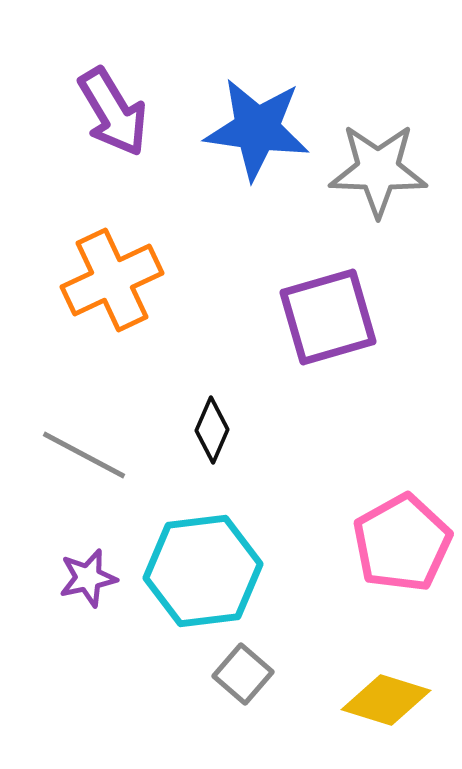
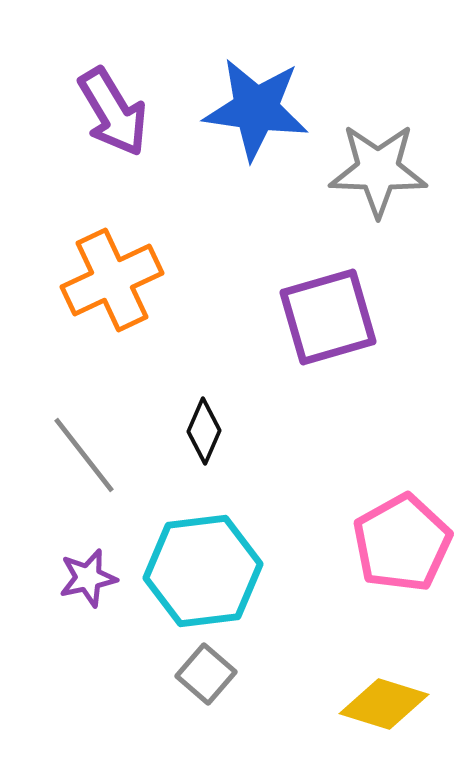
blue star: moved 1 px left, 20 px up
black diamond: moved 8 px left, 1 px down
gray line: rotated 24 degrees clockwise
gray square: moved 37 px left
yellow diamond: moved 2 px left, 4 px down
